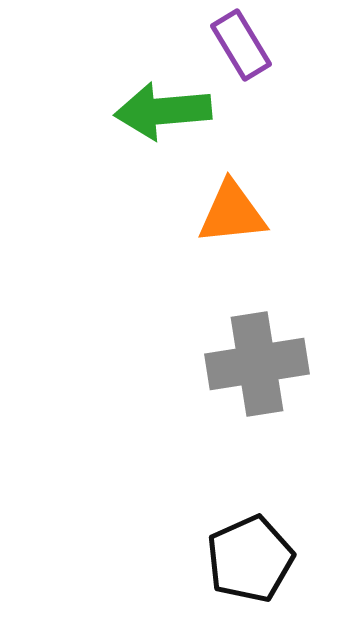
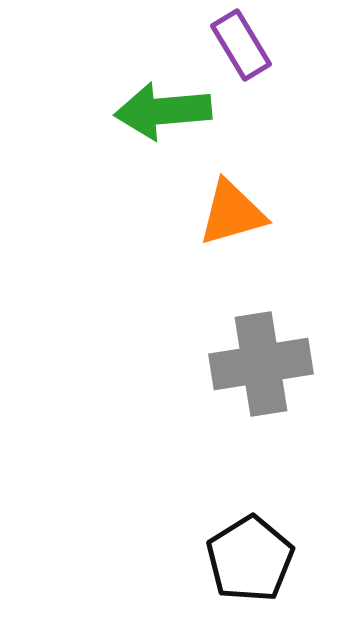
orange triangle: rotated 10 degrees counterclockwise
gray cross: moved 4 px right
black pentagon: rotated 8 degrees counterclockwise
